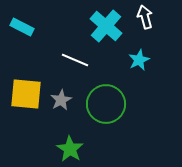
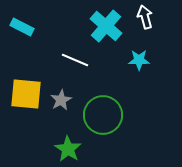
cyan star: rotated 25 degrees clockwise
green circle: moved 3 px left, 11 px down
green star: moved 2 px left
